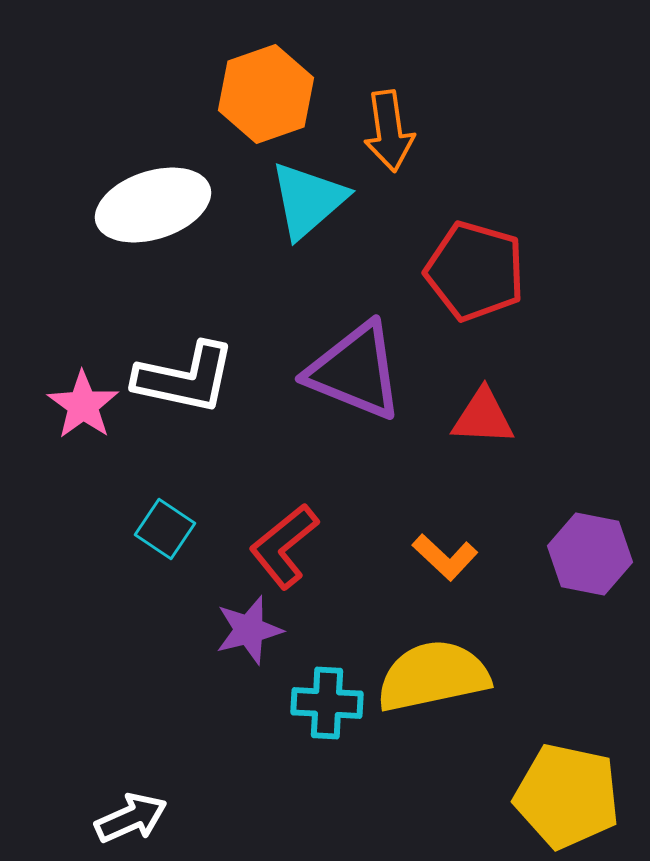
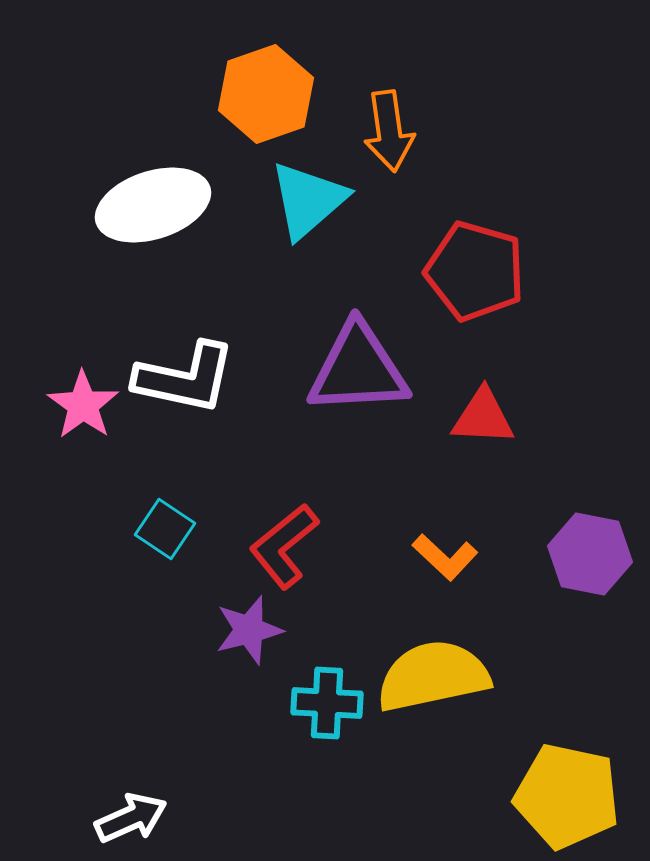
purple triangle: moved 3 px right, 2 px up; rotated 25 degrees counterclockwise
